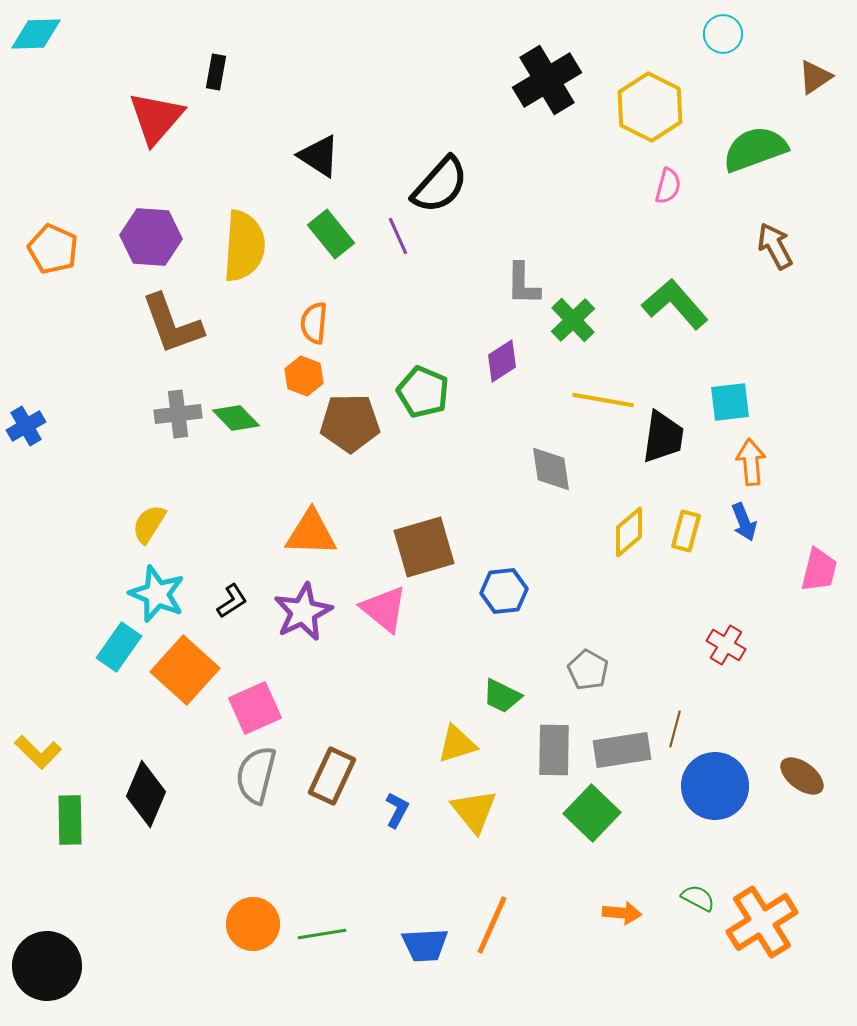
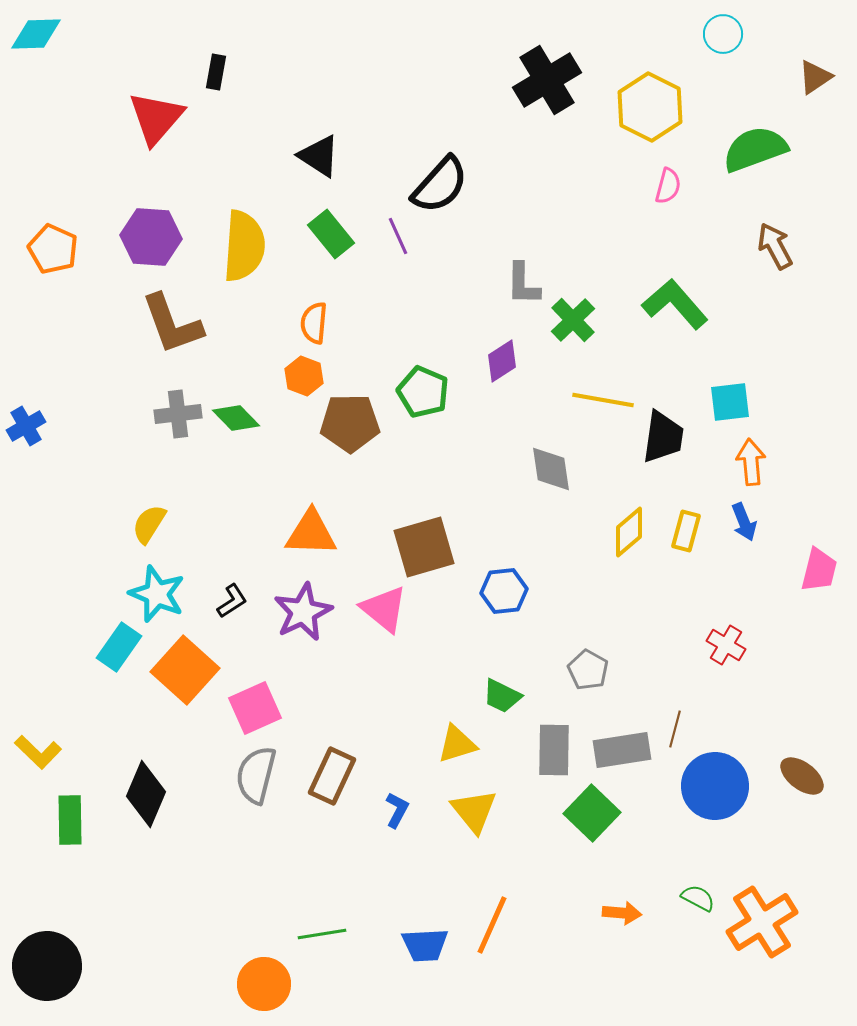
orange circle at (253, 924): moved 11 px right, 60 px down
